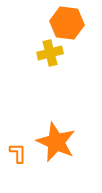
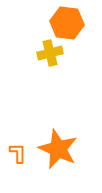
orange star: moved 2 px right, 7 px down
